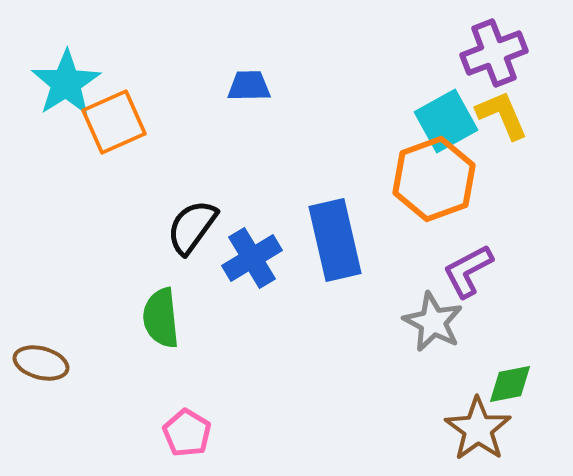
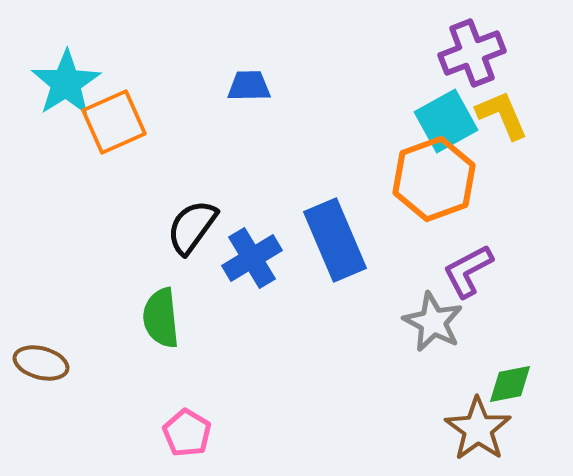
purple cross: moved 22 px left
blue rectangle: rotated 10 degrees counterclockwise
